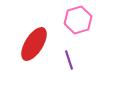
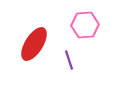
pink hexagon: moved 7 px right, 5 px down; rotated 12 degrees clockwise
